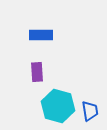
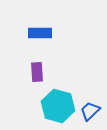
blue rectangle: moved 1 px left, 2 px up
blue trapezoid: rotated 125 degrees counterclockwise
